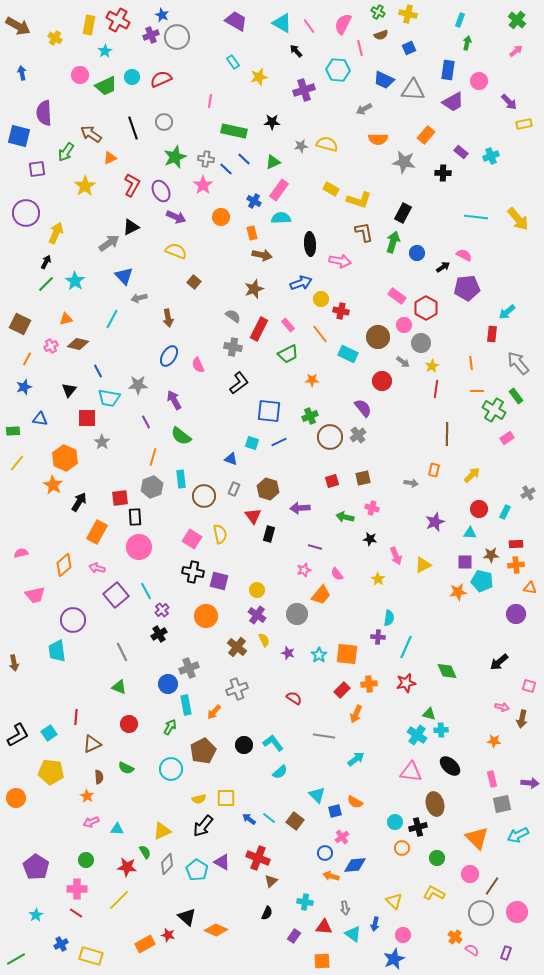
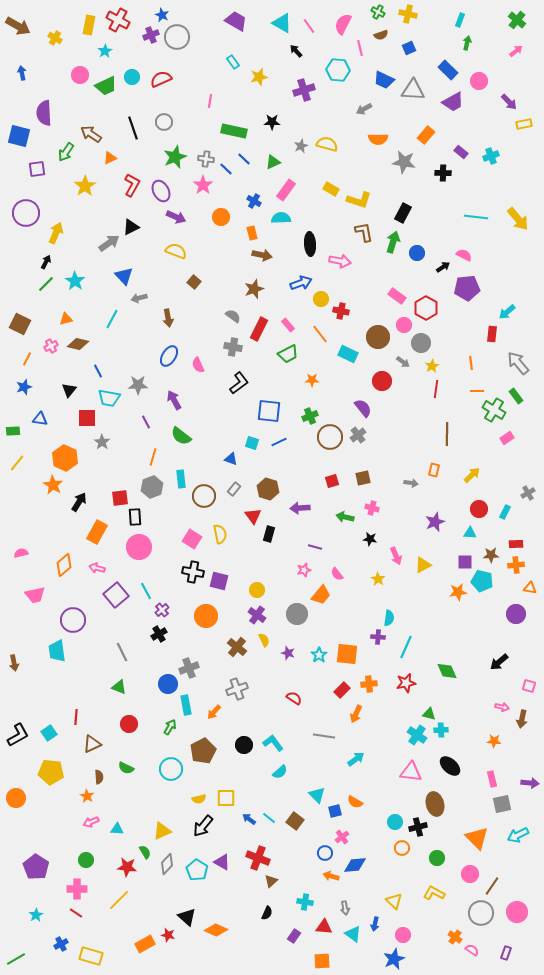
blue rectangle at (448, 70): rotated 54 degrees counterclockwise
gray star at (301, 146): rotated 16 degrees counterclockwise
pink rectangle at (279, 190): moved 7 px right
gray rectangle at (234, 489): rotated 16 degrees clockwise
